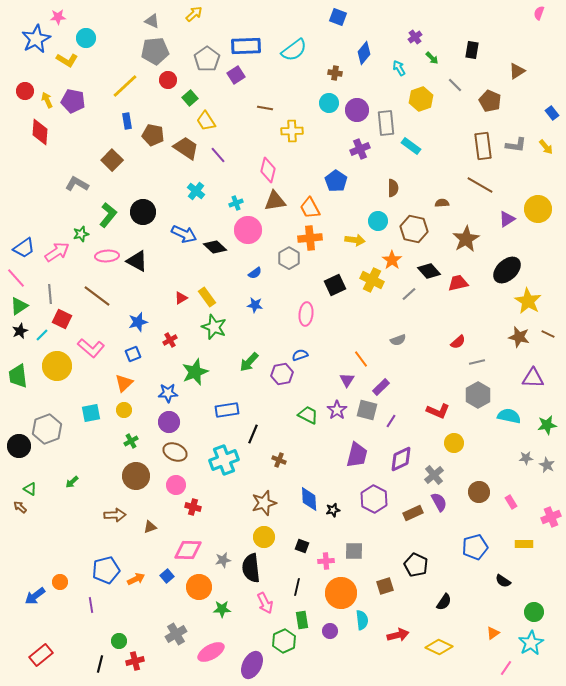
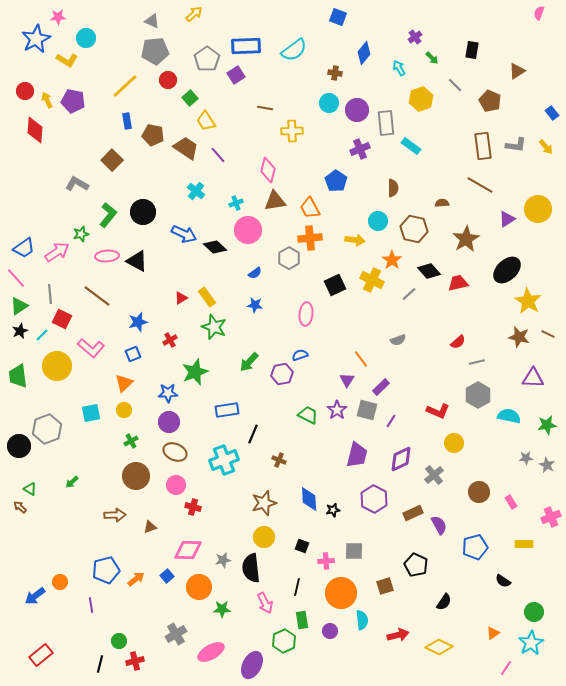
red diamond at (40, 132): moved 5 px left, 2 px up
purple semicircle at (439, 502): moved 23 px down
orange arrow at (136, 579): rotated 12 degrees counterclockwise
